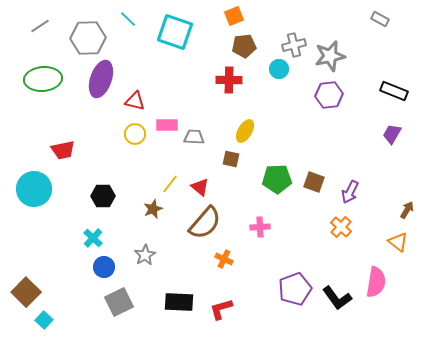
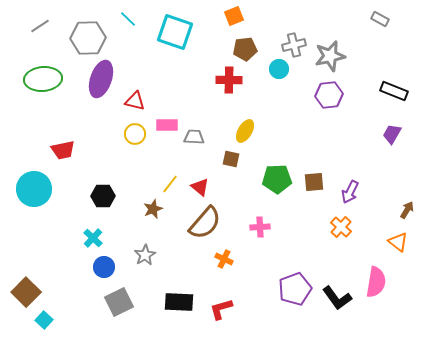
brown pentagon at (244, 46): moved 1 px right, 3 px down
brown square at (314, 182): rotated 25 degrees counterclockwise
